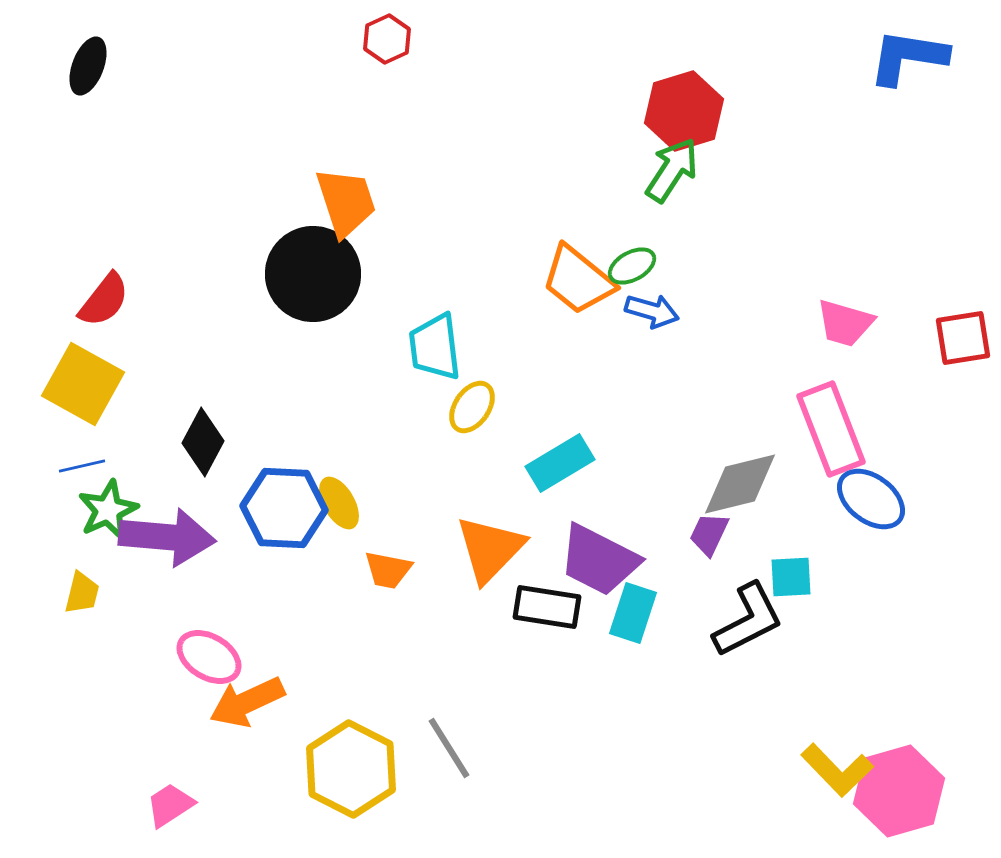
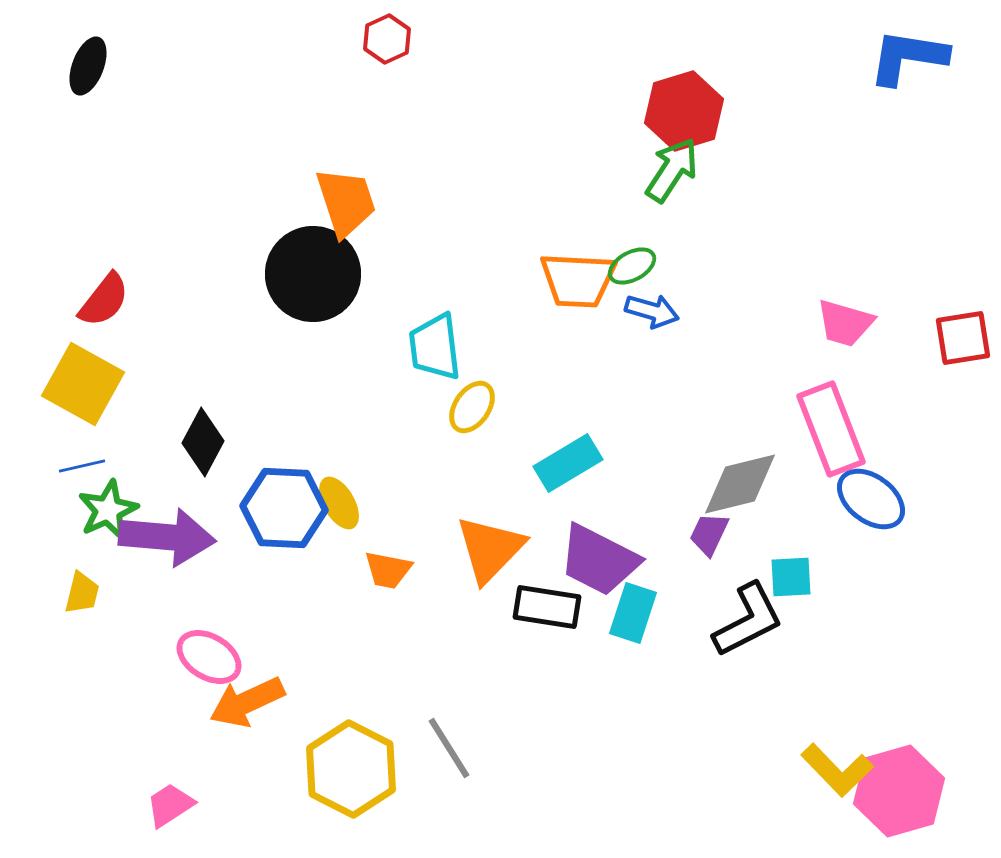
orange trapezoid at (578, 280): rotated 36 degrees counterclockwise
cyan rectangle at (560, 463): moved 8 px right
